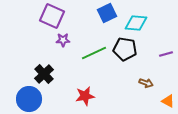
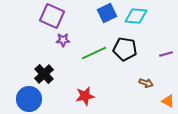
cyan diamond: moved 7 px up
